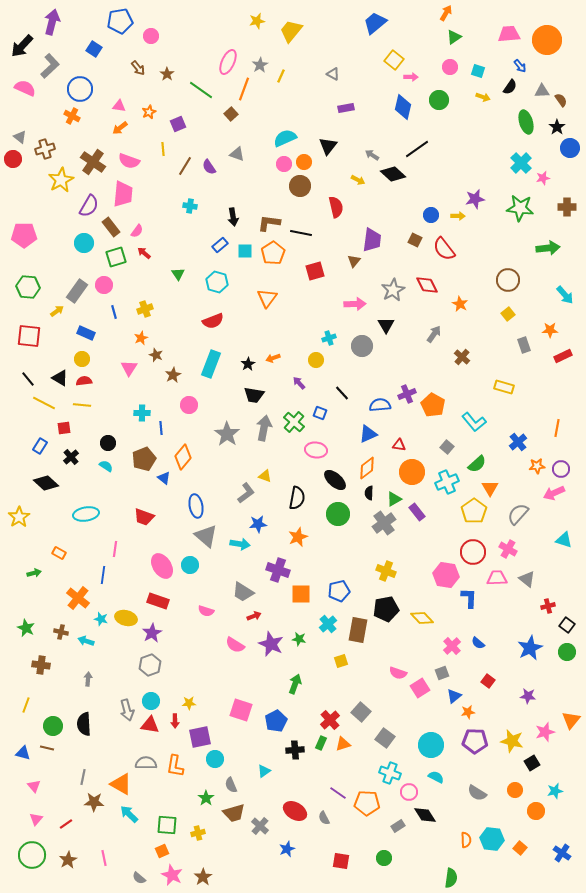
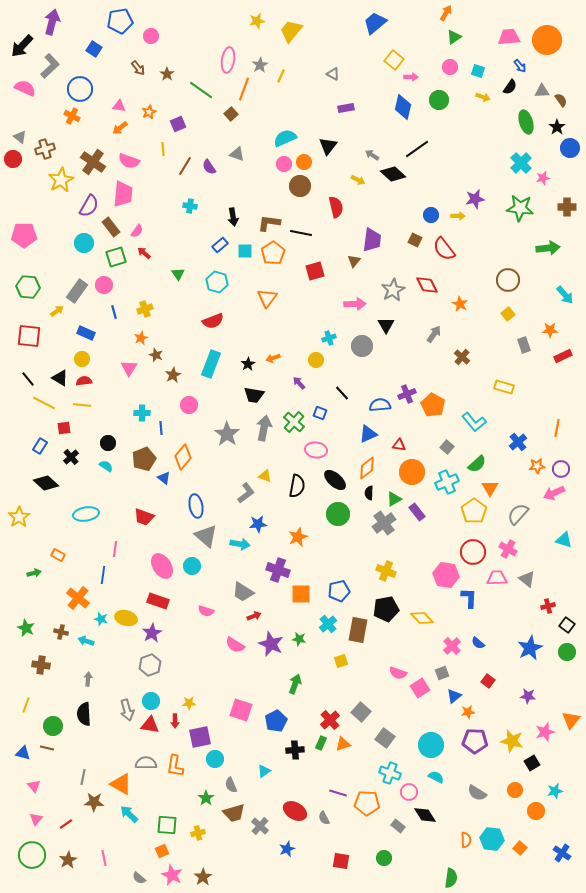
pink trapezoid at (509, 34): moved 3 px down
pink ellipse at (228, 62): moved 2 px up; rotated 15 degrees counterclockwise
black semicircle at (297, 498): moved 12 px up
orange rectangle at (59, 553): moved 1 px left, 2 px down
cyan circle at (190, 565): moved 2 px right, 1 px down
black semicircle at (84, 724): moved 10 px up
purple line at (338, 793): rotated 18 degrees counterclockwise
gray rectangle at (398, 826): rotated 72 degrees clockwise
